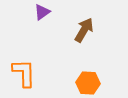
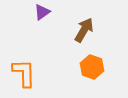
orange hexagon: moved 4 px right, 16 px up; rotated 15 degrees clockwise
